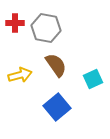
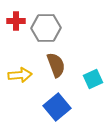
red cross: moved 1 px right, 2 px up
gray hexagon: rotated 12 degrees counterclockwise
brown semicircle: rotated 15 degrees clockwise
yellow arrow: rotated 10 degrees clockwise
